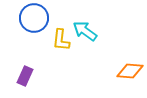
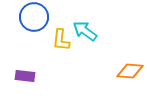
blue circle: moved 1 px up
purple rectangle: rotated 72 degrees clockwise
